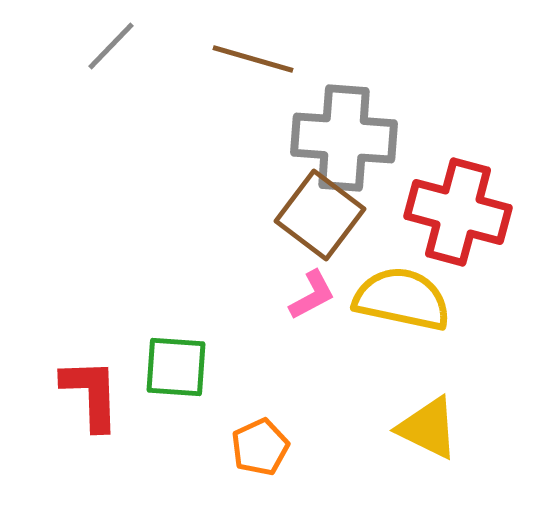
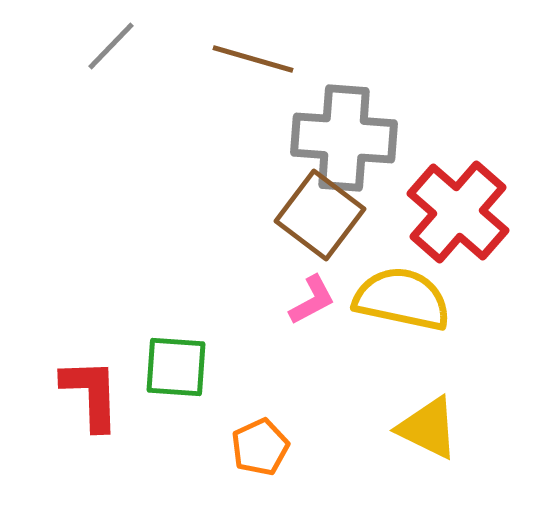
red cross: rotated 26 degrees clockwise
pink L-shape: moved 5 px down
